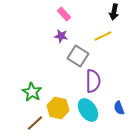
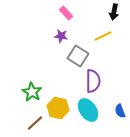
pink rectangle: moved 2 px right, 1 px up
blue semicircle: moved 1 px right, 3 px down
